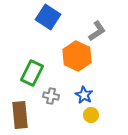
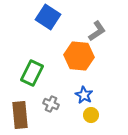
orange hexagon: moved 2 px right; rotated 20 degrees counterclockwise
gray cross: moved 8 px down; rotated 14 degrees clockwise
